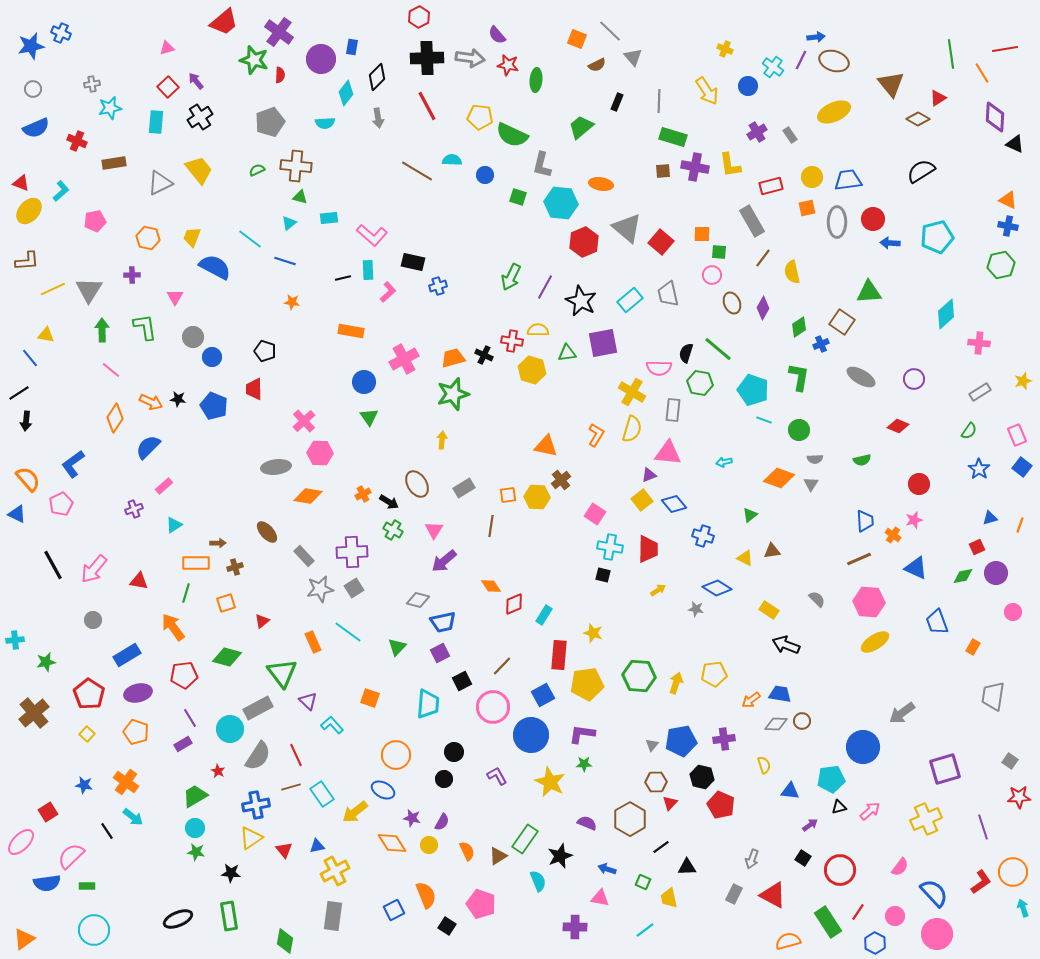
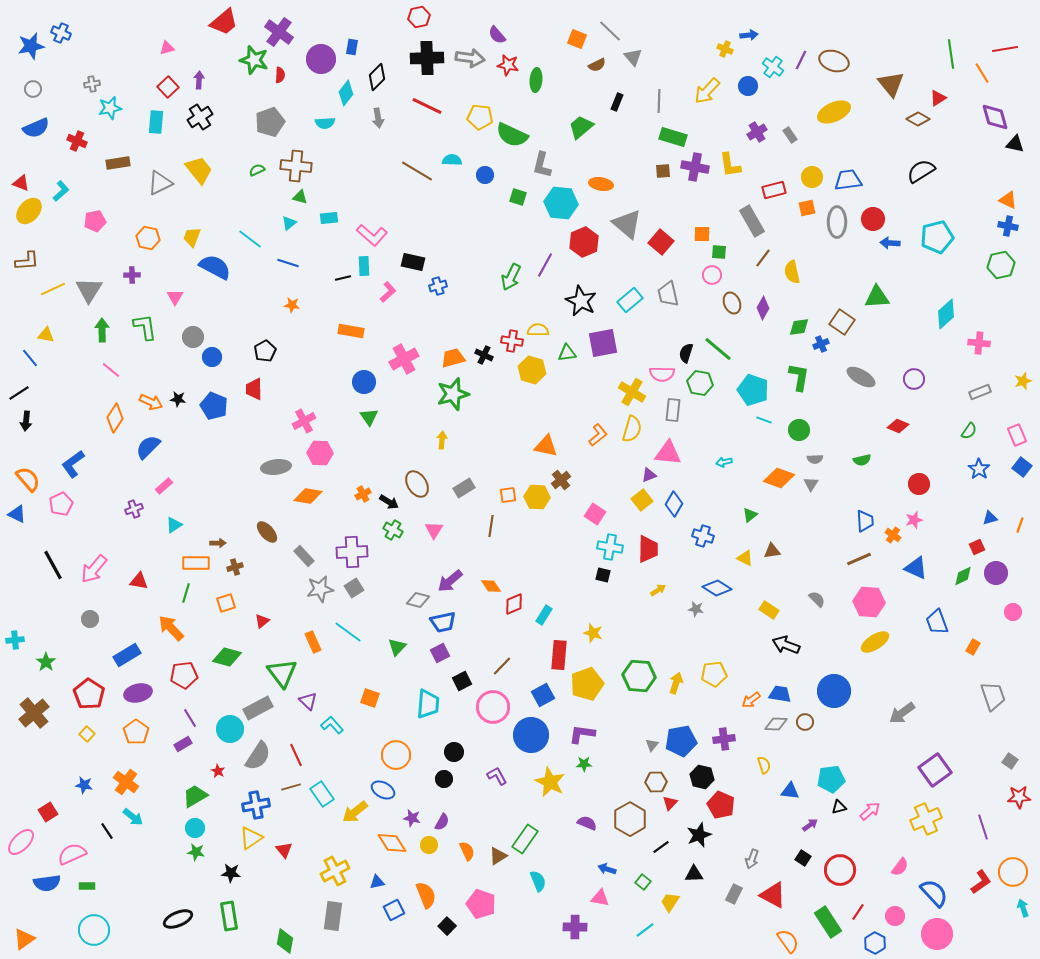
red hexagon at (419, 17): rotated 15 degrees clockwise
blue arrow at (816, 37): moved 67 px left, 2 px up
purple arrow at (196, 81): moved 3 px right, 1 px up; rotated 42 degrees clockwise
yellow arrow at (707, 91): rotated 76 degrees clockwise
red line at (427, 106): rotated 36 degrees counterclockwise
purple diamond at (995, 117): rotated 20 degrees counterclockwise
black triangle at (1015, 144): rotated 12 degrees counterclockwise
brown rectangle at (114, 163): moved 4 px right
red rectangle at (771, 186): moved 3 px right, 4 px down
gray triangle at (627, 228): moved 4 px up
blue line at (285, 261): moved 3 px right, 2 px down
cyan rectangle at (368, 270): moved 4 px left, 4 px up
purple line at (545, 287): moved 22 px up
green triangle at (869, 292): moved 8 px right, 5 px down
orange star at (292, 302): moved 3 px down
green diamond at (799, 327): rotated 25 degrees clockwise
black pentagon at (265, 351): rotated 25 degrees clockwise
pink semicircle at (659, 368): moved 3 px right, 6 px down
gray rectangle at (980, 392): rotated 10 degrees clockwise
pink cross at (304, 421): rotated 15 degrees clockwise
orange L-shape at (596, 435): moved 2 px right; rotated 20 degrees clockwise
blue diamond at (674, 504): rotated 70 degrees clockwise
purple arrow at (444, 561): moved 6 px right, 20 px down
green diamond at (963, 576): rotated 15 degrees counterclockwise
gray circle at (93, 620): moved 3 px left, 1 px up
orange arrow at (173, 627): moved 2 px left, 1 px down; rotated 8 degrees counterclockwise
green star at (46, 662): rotated 24 degrees counterclockwise
yellow pentagon at (587, 684): rotated 12 degrees counterclockwise
gray trapezoid at (993, 696): rotated 152 degrees clockwise
brown circle at (802, 721): moved 3 px right, 1 px down
orange pentagon at (136, 732): rotated 15 degrees clockwise
blue circle at (863, 747): moved 29 px left, 56 px up
purple square at (945, 769): moved 10 px left, 1 px down; rotated 20 degrees counterclockwise
blue triangle at (317, 846): moved 60 px right, 36 px down
pink semicircle at (71, 856): moved 1 px right, 2 px up; rotated 20 degrees clockwise
black star at (560, 856): moved 139 px right, 21 px up
black triangle at (687, 867): moved 7 px right, 7 px down
green square at (643, 882): rotated 14 degrees clockwise
yellow trapezoid at (669, 898): moved 1 px right, 4 px down; rotated 45 degrees clockwise
black square at (447, 926): rotated 12 degrees clockwise
orange semicircle at (788, 941): rotated 70 degrees clockwise
